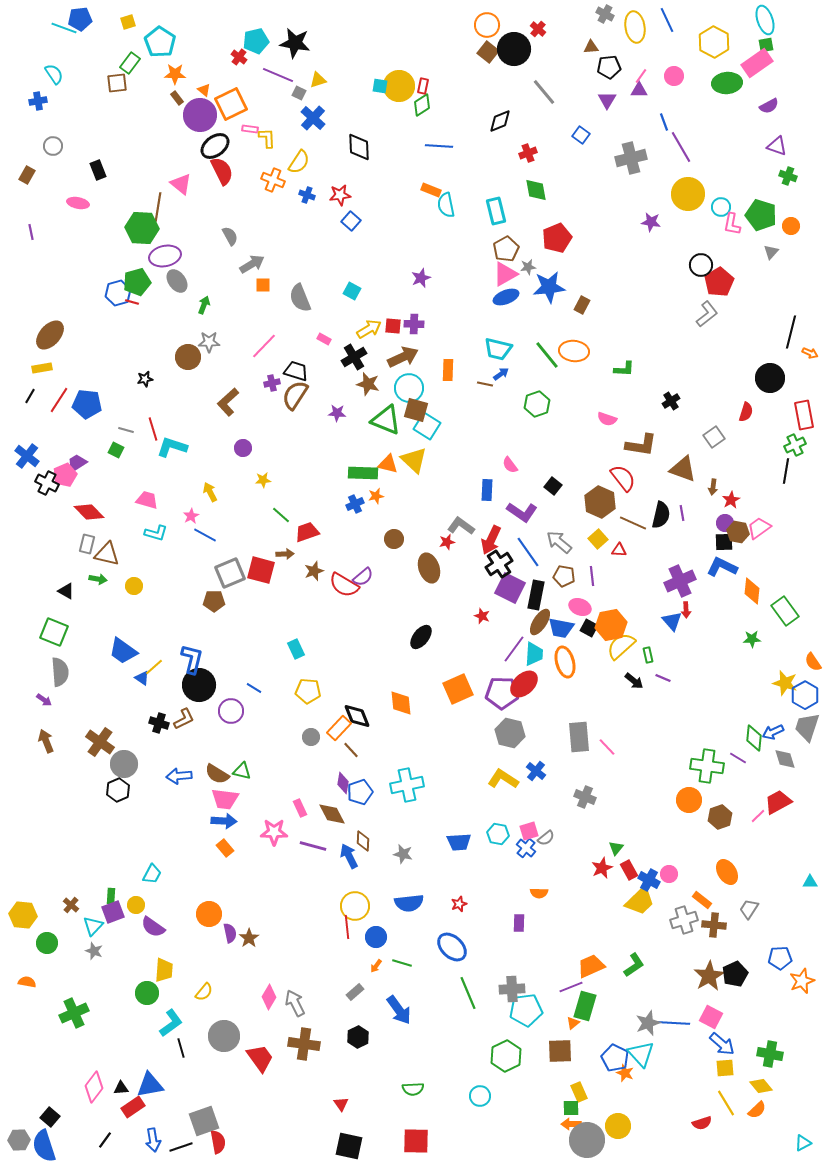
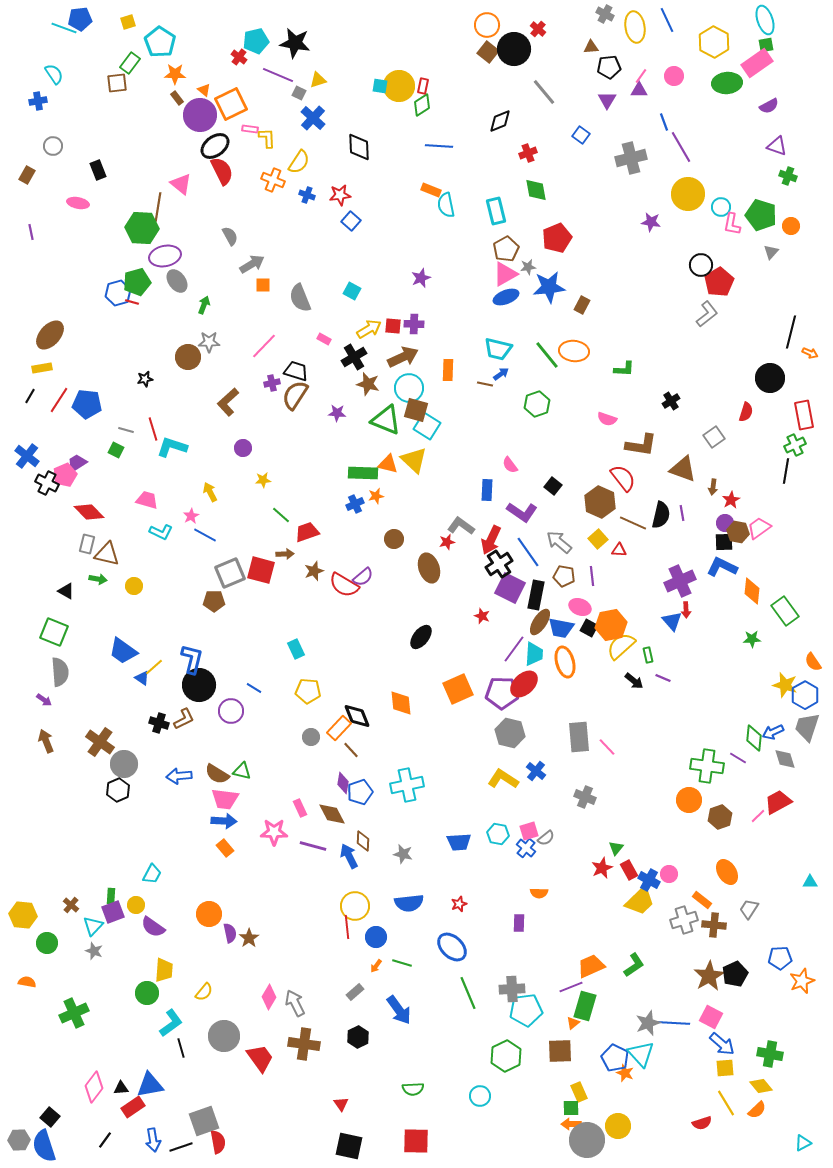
cyan L-shape at (156, 533): moved 5 px right, 1 px up; rotated 10 degrees clockwise
yellow star at (785, 683): moved 2 px down
